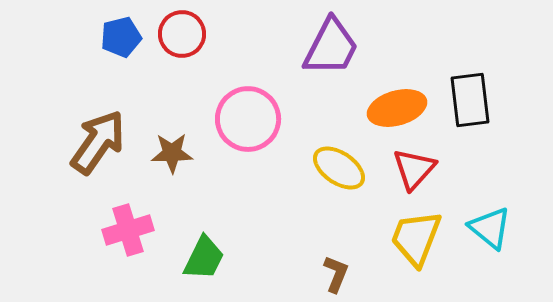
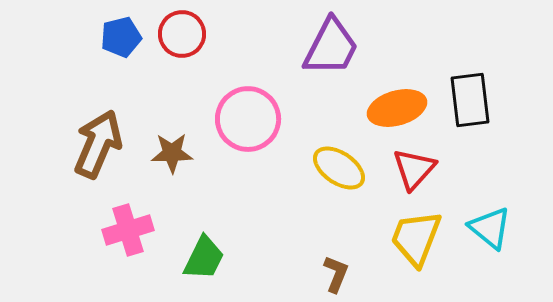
brown arrow: moved 2 px down; rotated 12 degrees counterclockwise
